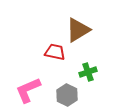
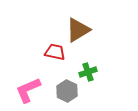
gray hexagon: moved 4 px up
